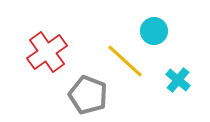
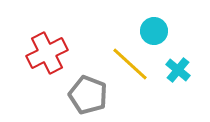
red cross: moved 1 px down; rotated 9 degrees clockwise
yellow line: moved 5 px right, 3 px down
cyan cross: moved 10 px up
